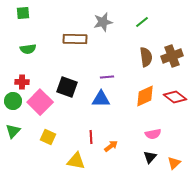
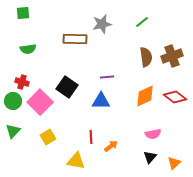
gray star: moved 1 px left, 2 px down
red cross: rotated 16 degrees clockwise
black square: rotated 15 degrees clockwise
blue triangle: moved 2 px down
yellow square: rotated 35 degrees clockwise
